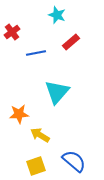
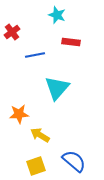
red rectangle: rotated 48 degrees clockwise
blue line: moved 1 px left, 2 px down
cyan triangle: moved 4 px up
